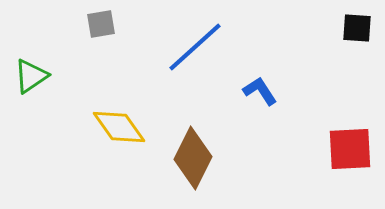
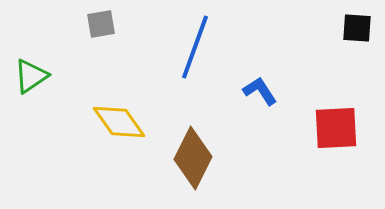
blue line: rotated 28 degrees counterclockwise
yellow diamond: moved 5 px up
red square: moved 14 px left, 21 px up
